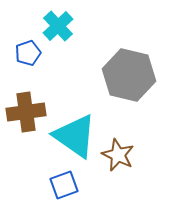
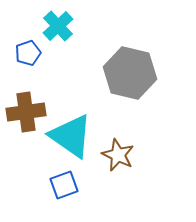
gray hexagon: moved 1 px right, 2 px up
cyan triangle: moved 4 px left
